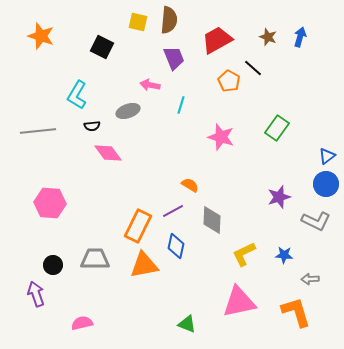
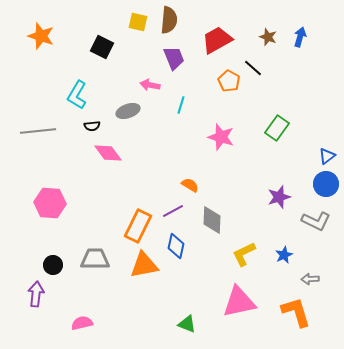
blue star: rotated 30 degrees counterclockwise
purple arrow: rotated 25 degrees clockwise
